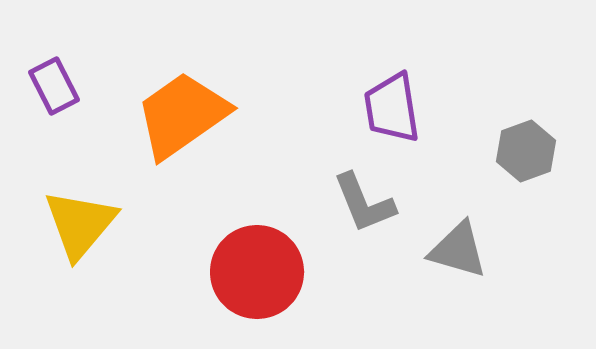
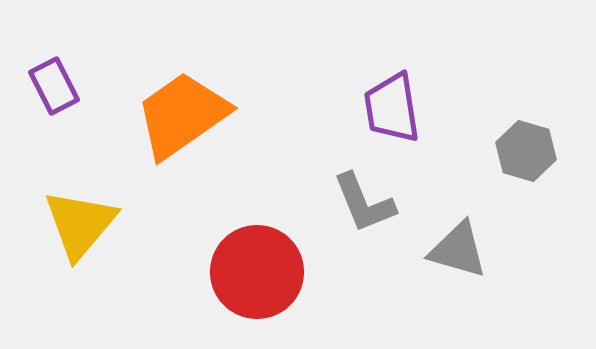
gray hexagon: rotated 24 degrees counterclockwise
